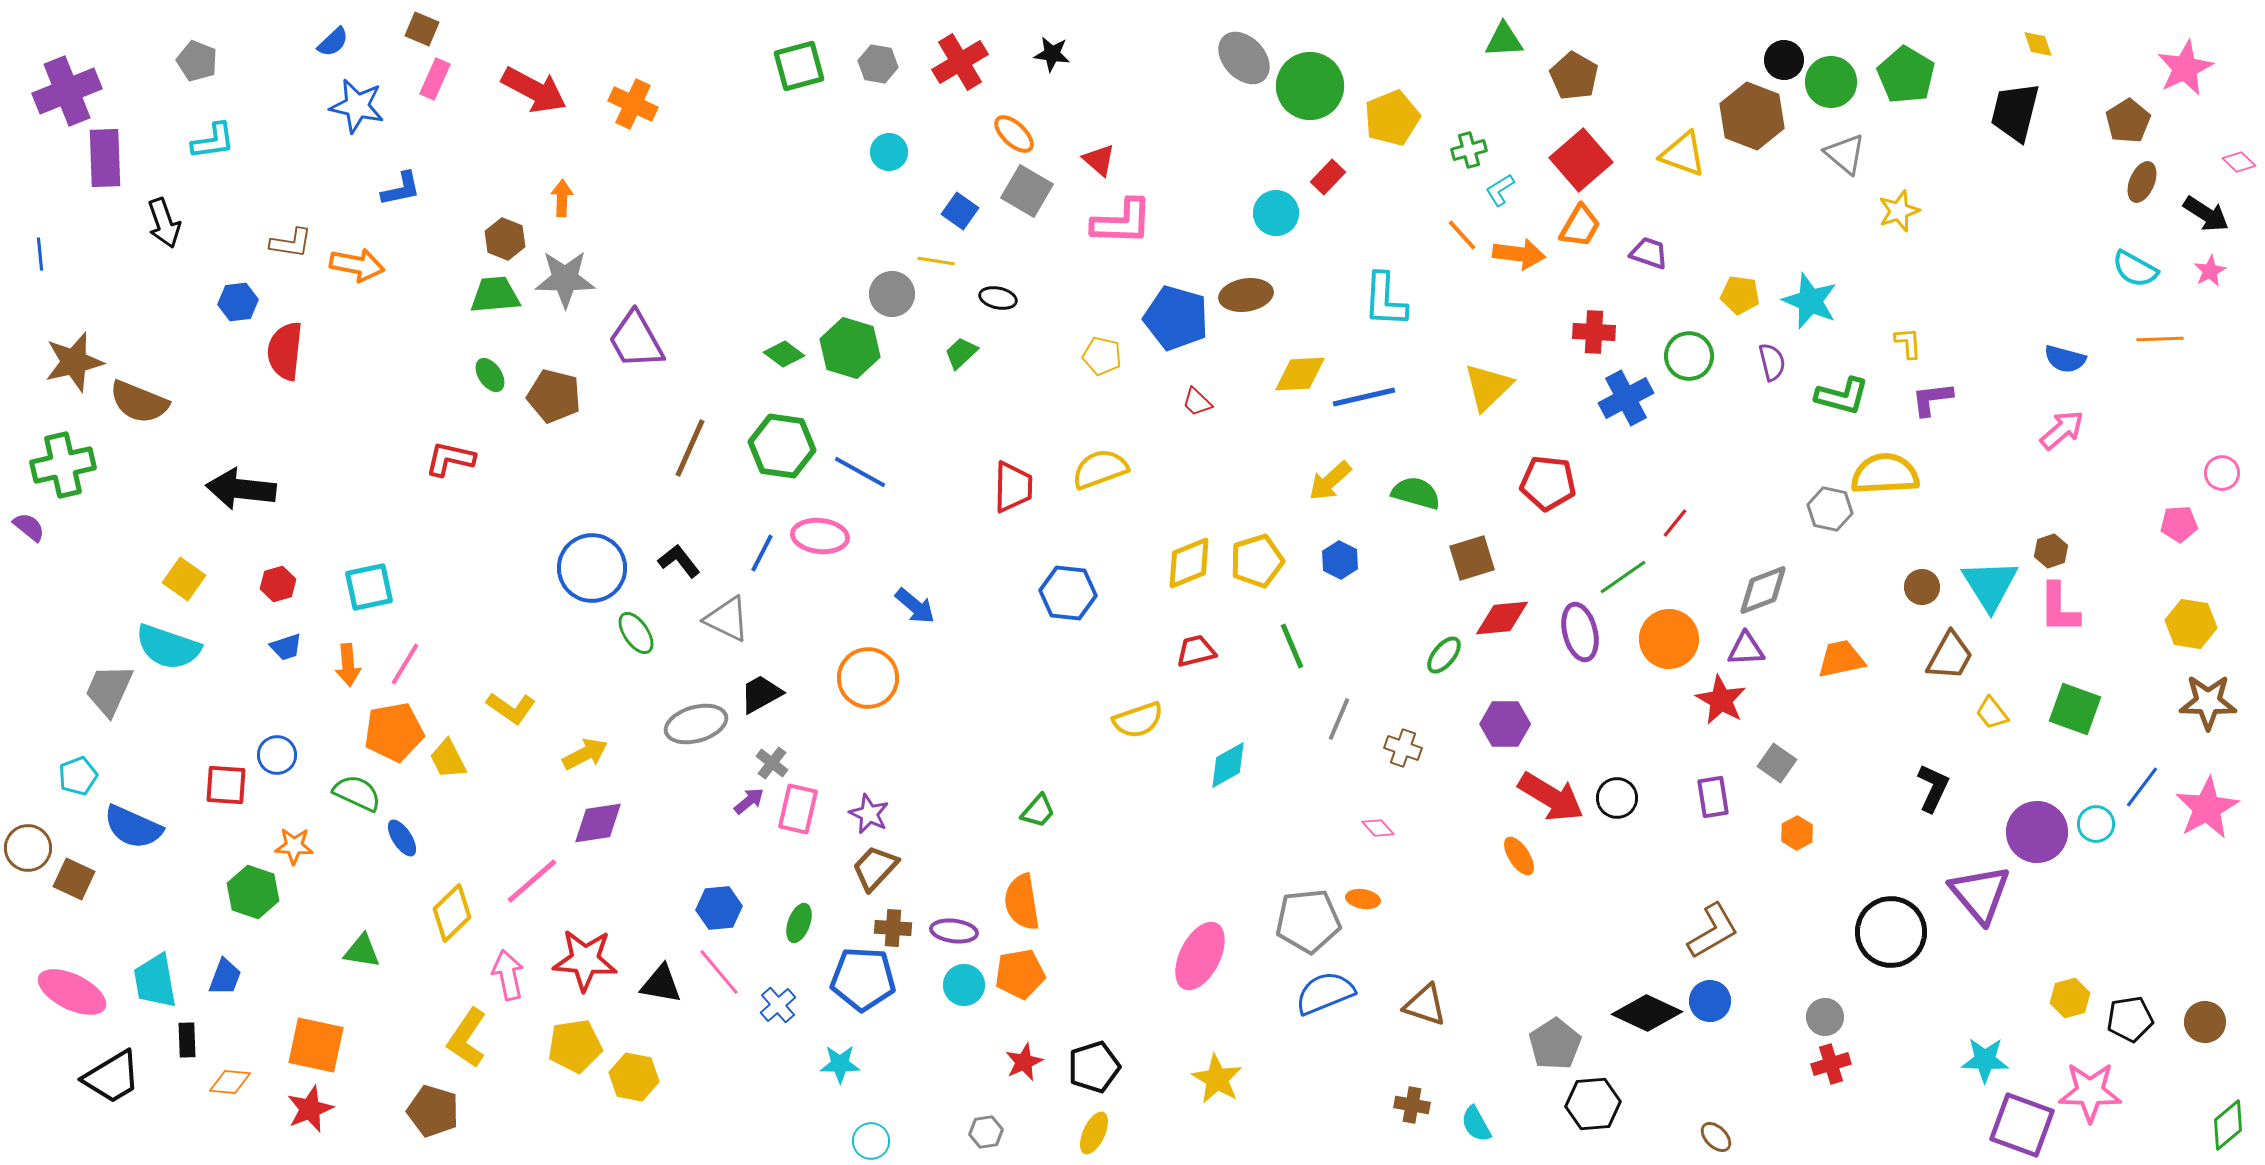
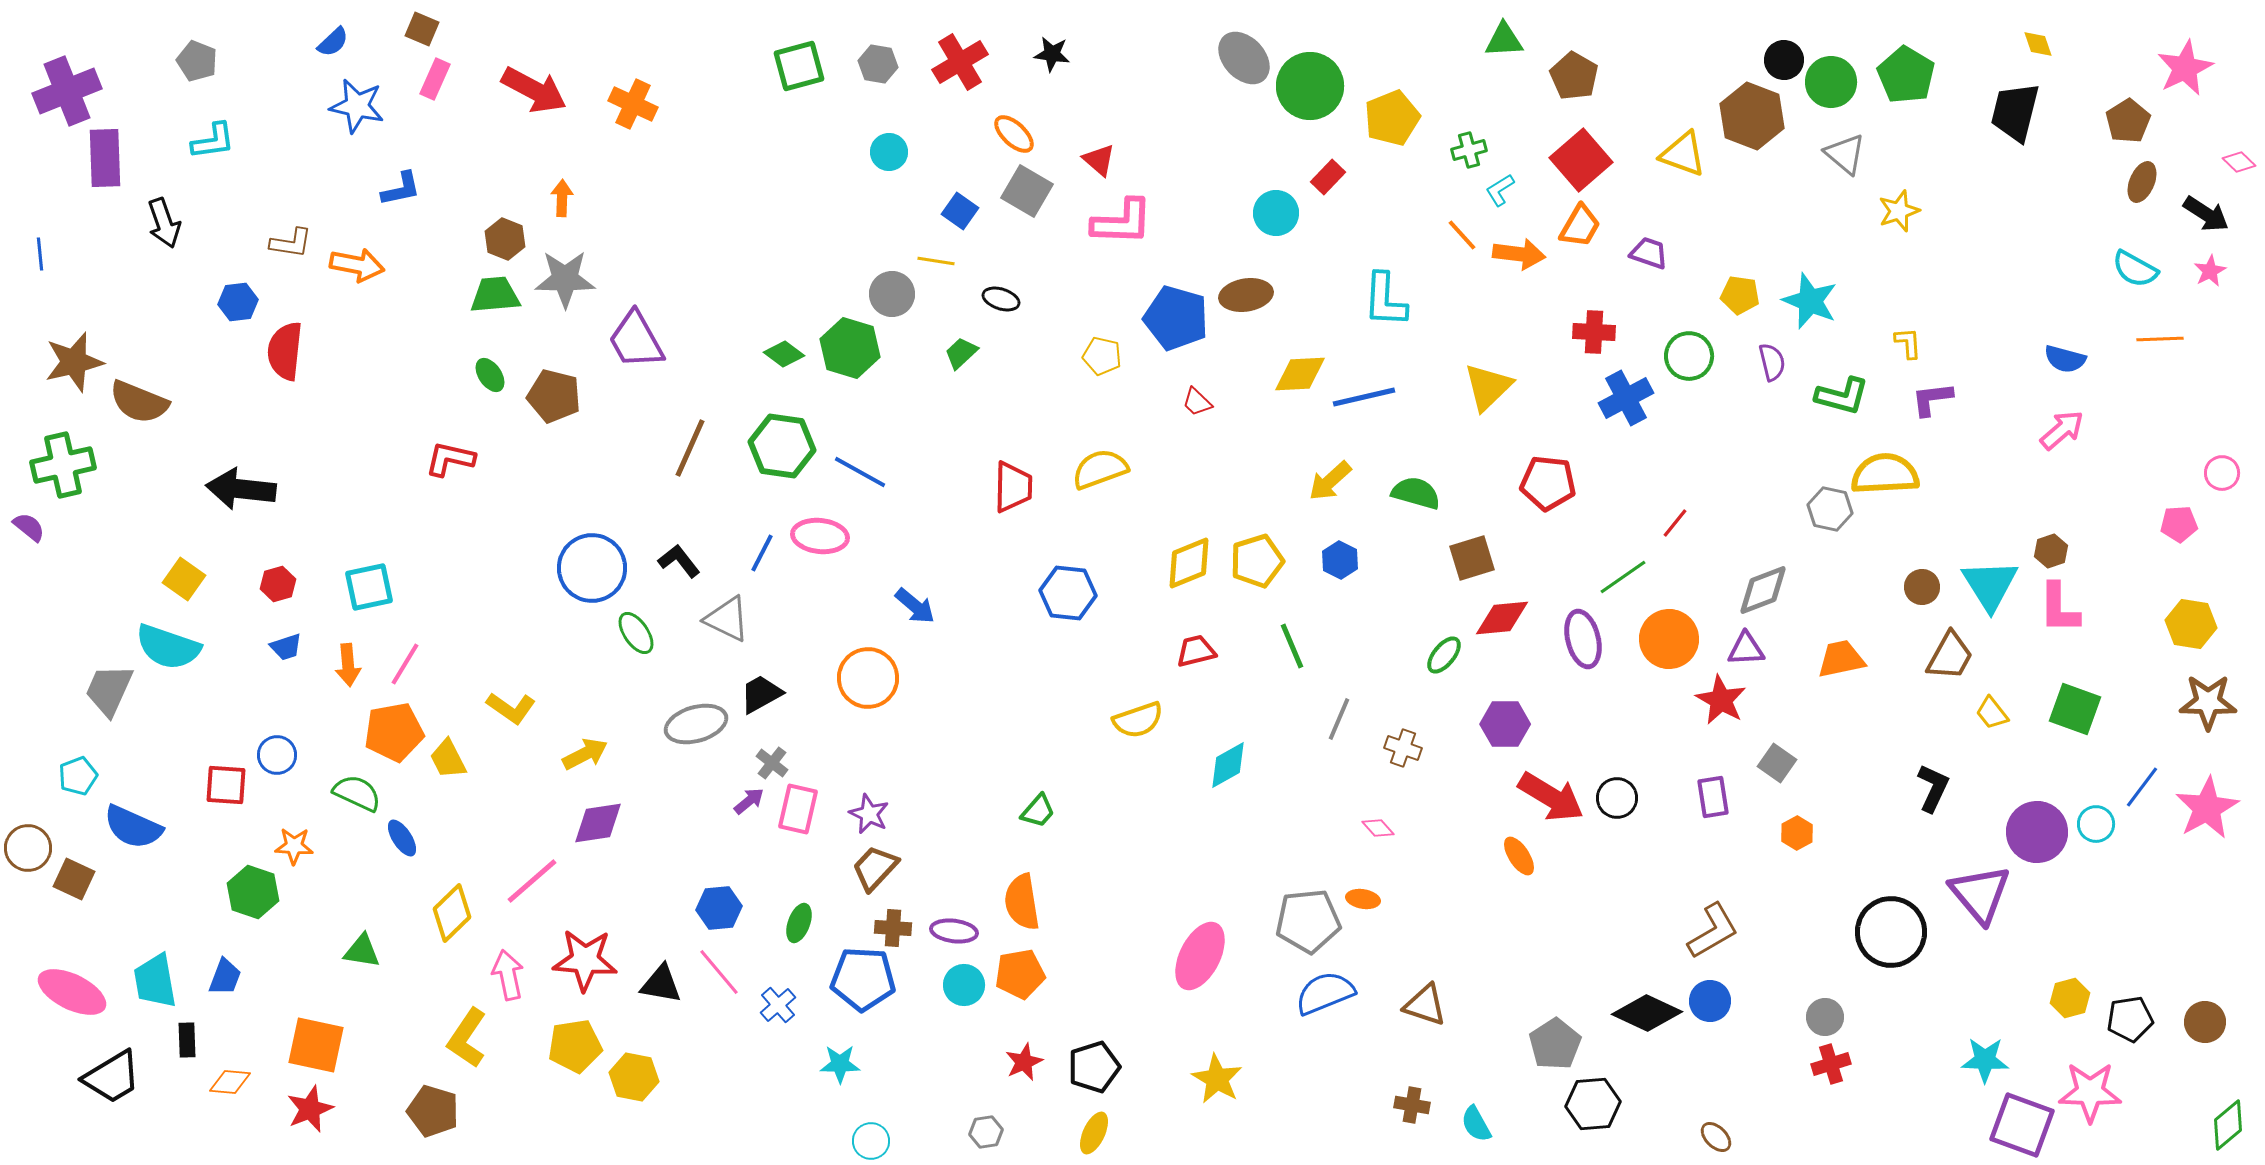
black ellipse at (998, 298): moved 3 px right, 1 px down; rotated 6 degrees clockwise
purple ellipse at (1580, 632): moved 3 px right, 7 px down
